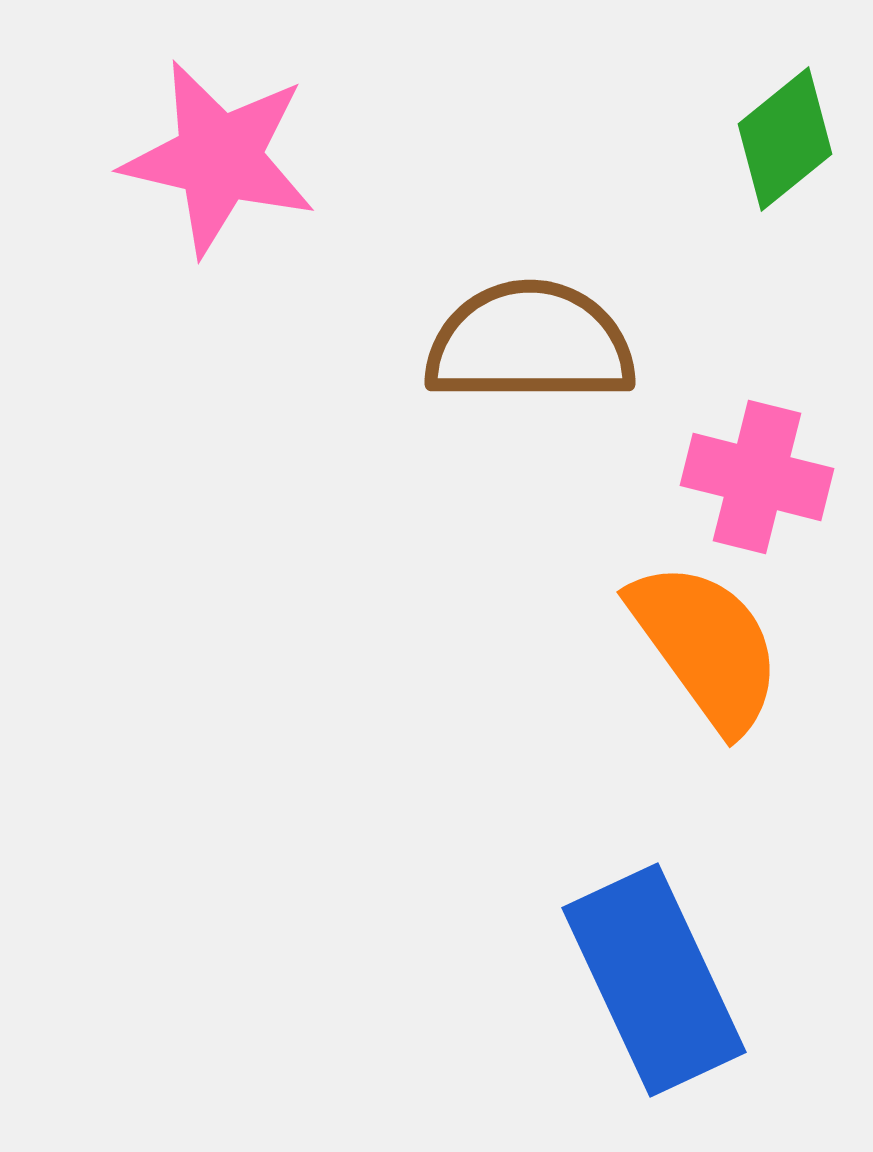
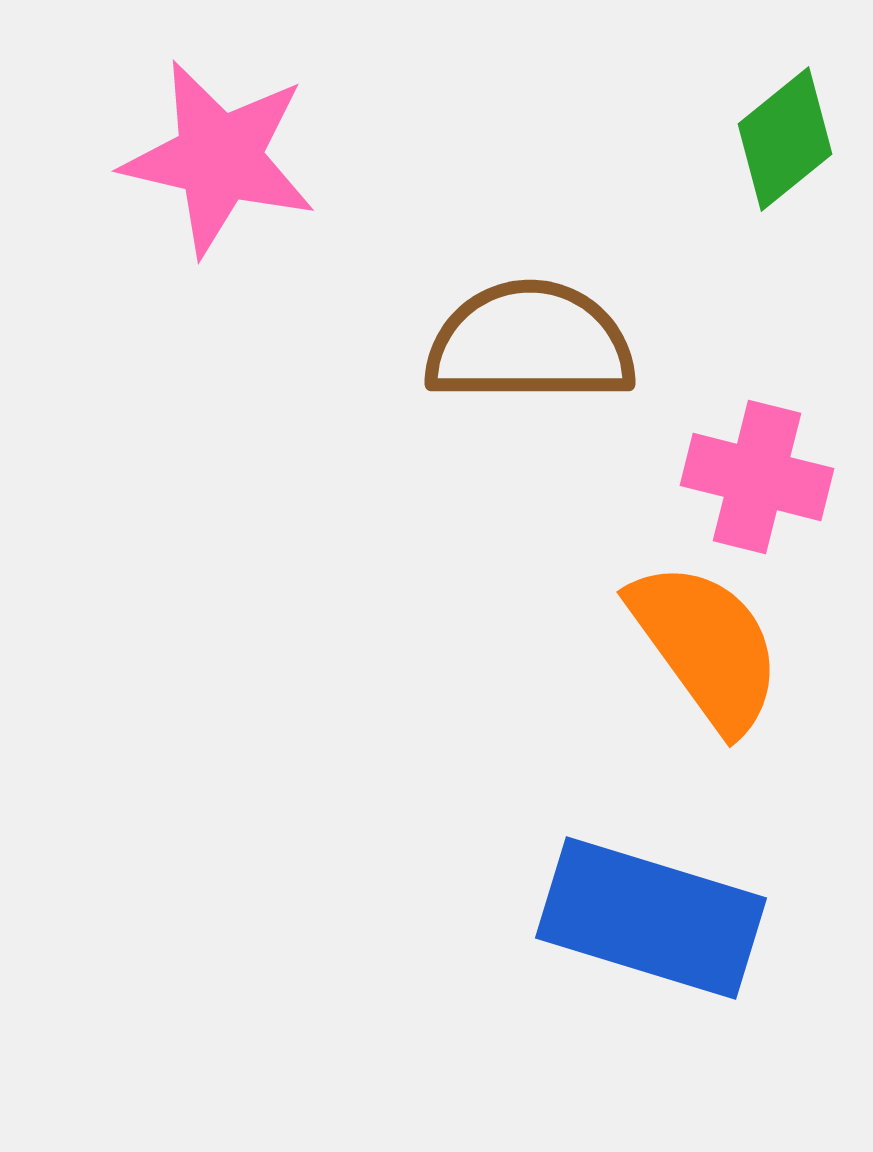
blue rectangle: moved 3 px left, 62 px up; rotated 48 degrees counterclockwise
